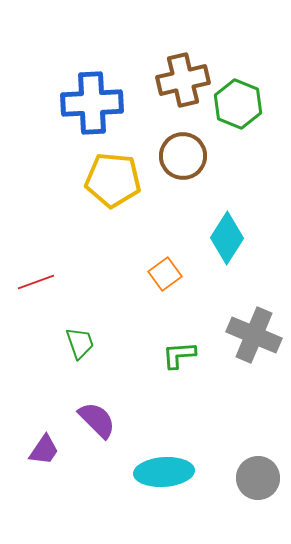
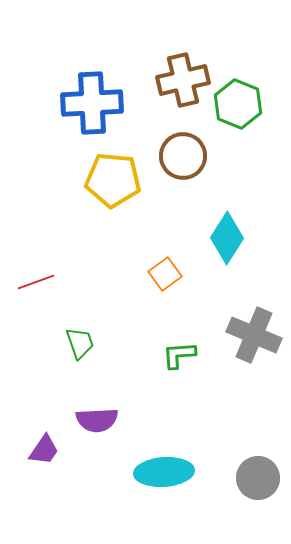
purple semicircle: rotated 132 degrees clockwise
